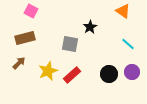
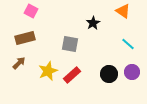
black star: moved 3 px right, 4 px up
